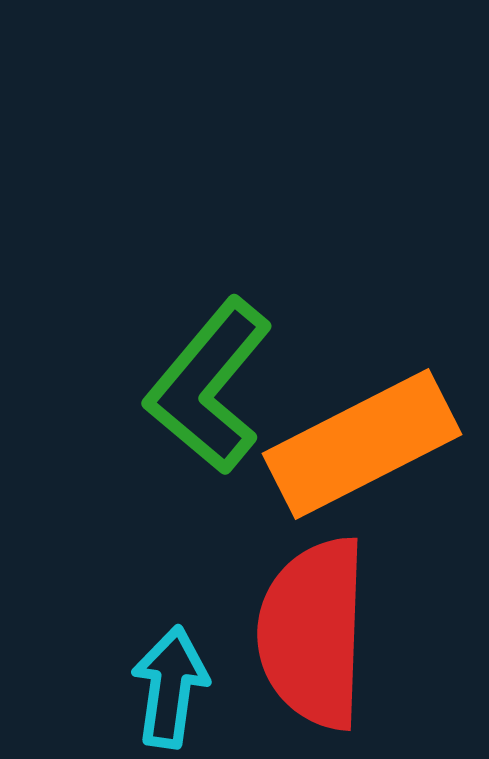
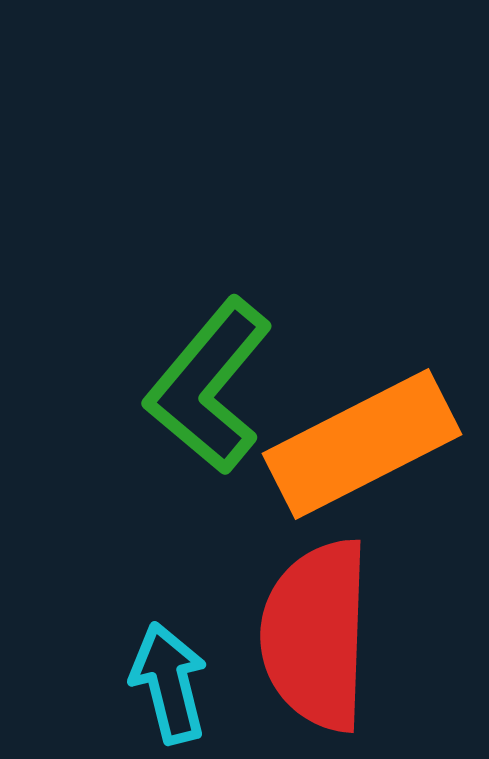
red semicircle: moved 3 px right, 2 px down
cyan arrow: moved 1 px left, 4 px up; rotated 22 degrees counterclockwise
